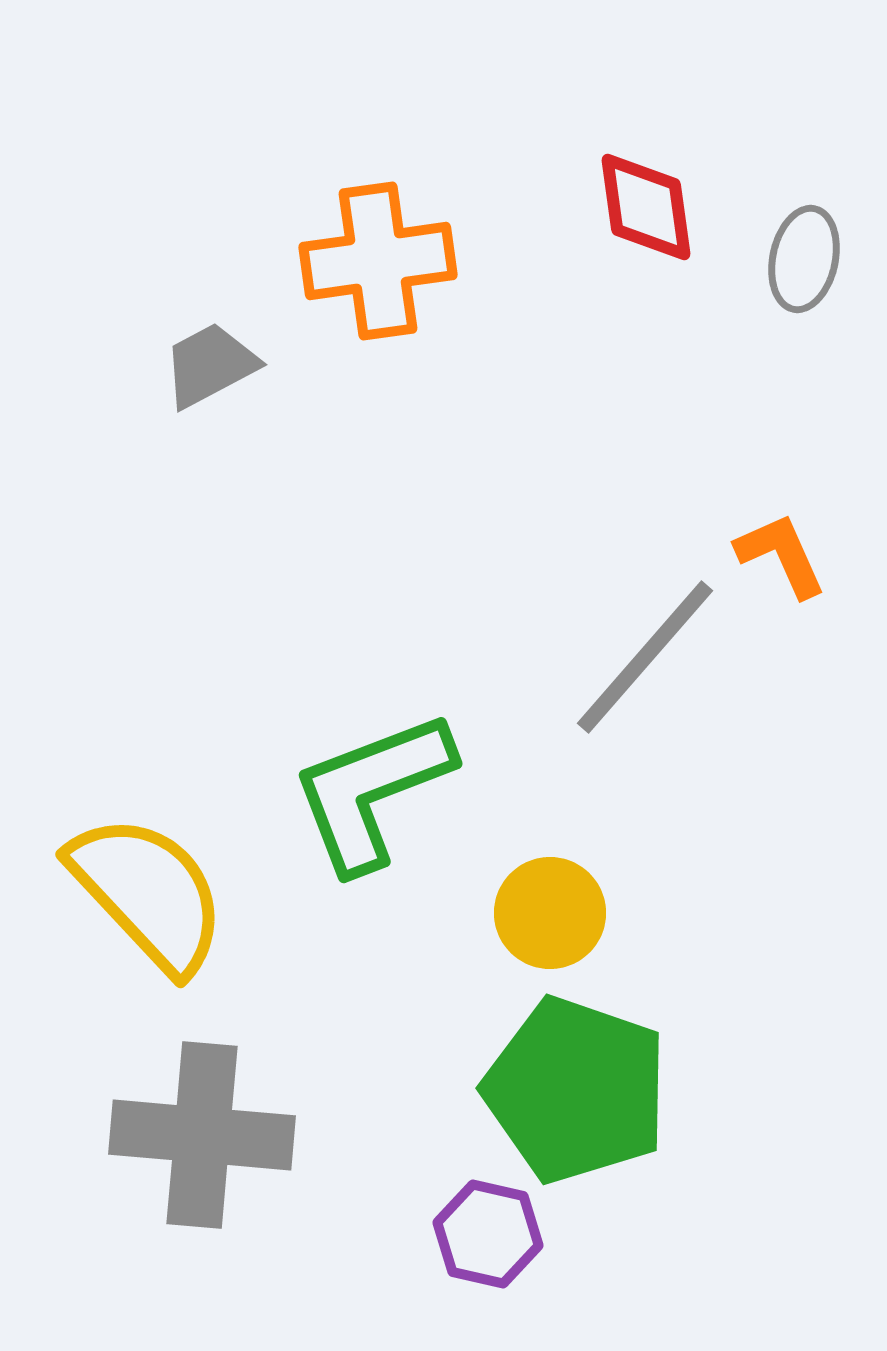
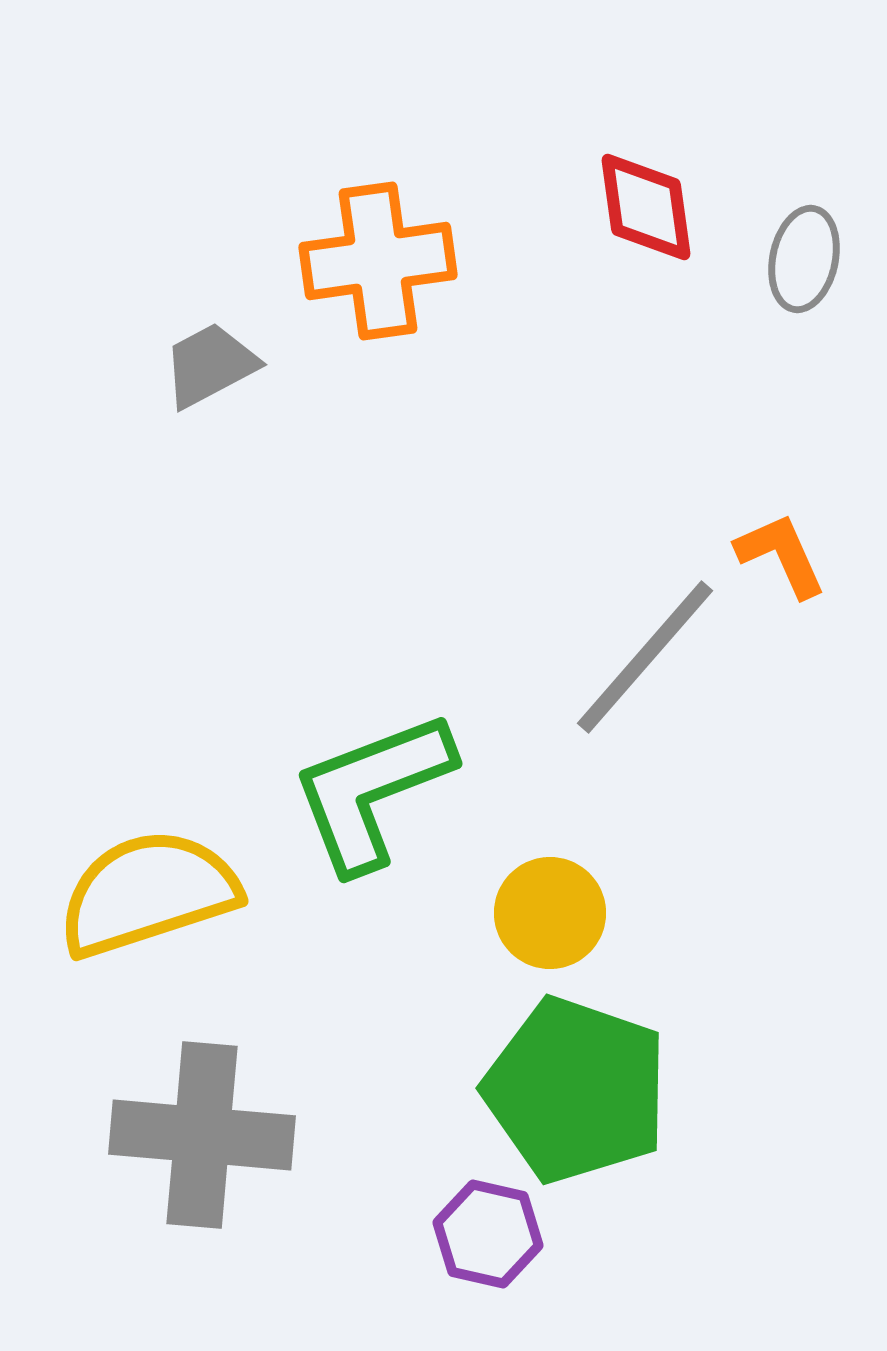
yellow semicircle: rotated 65 degrees counterclockwise
